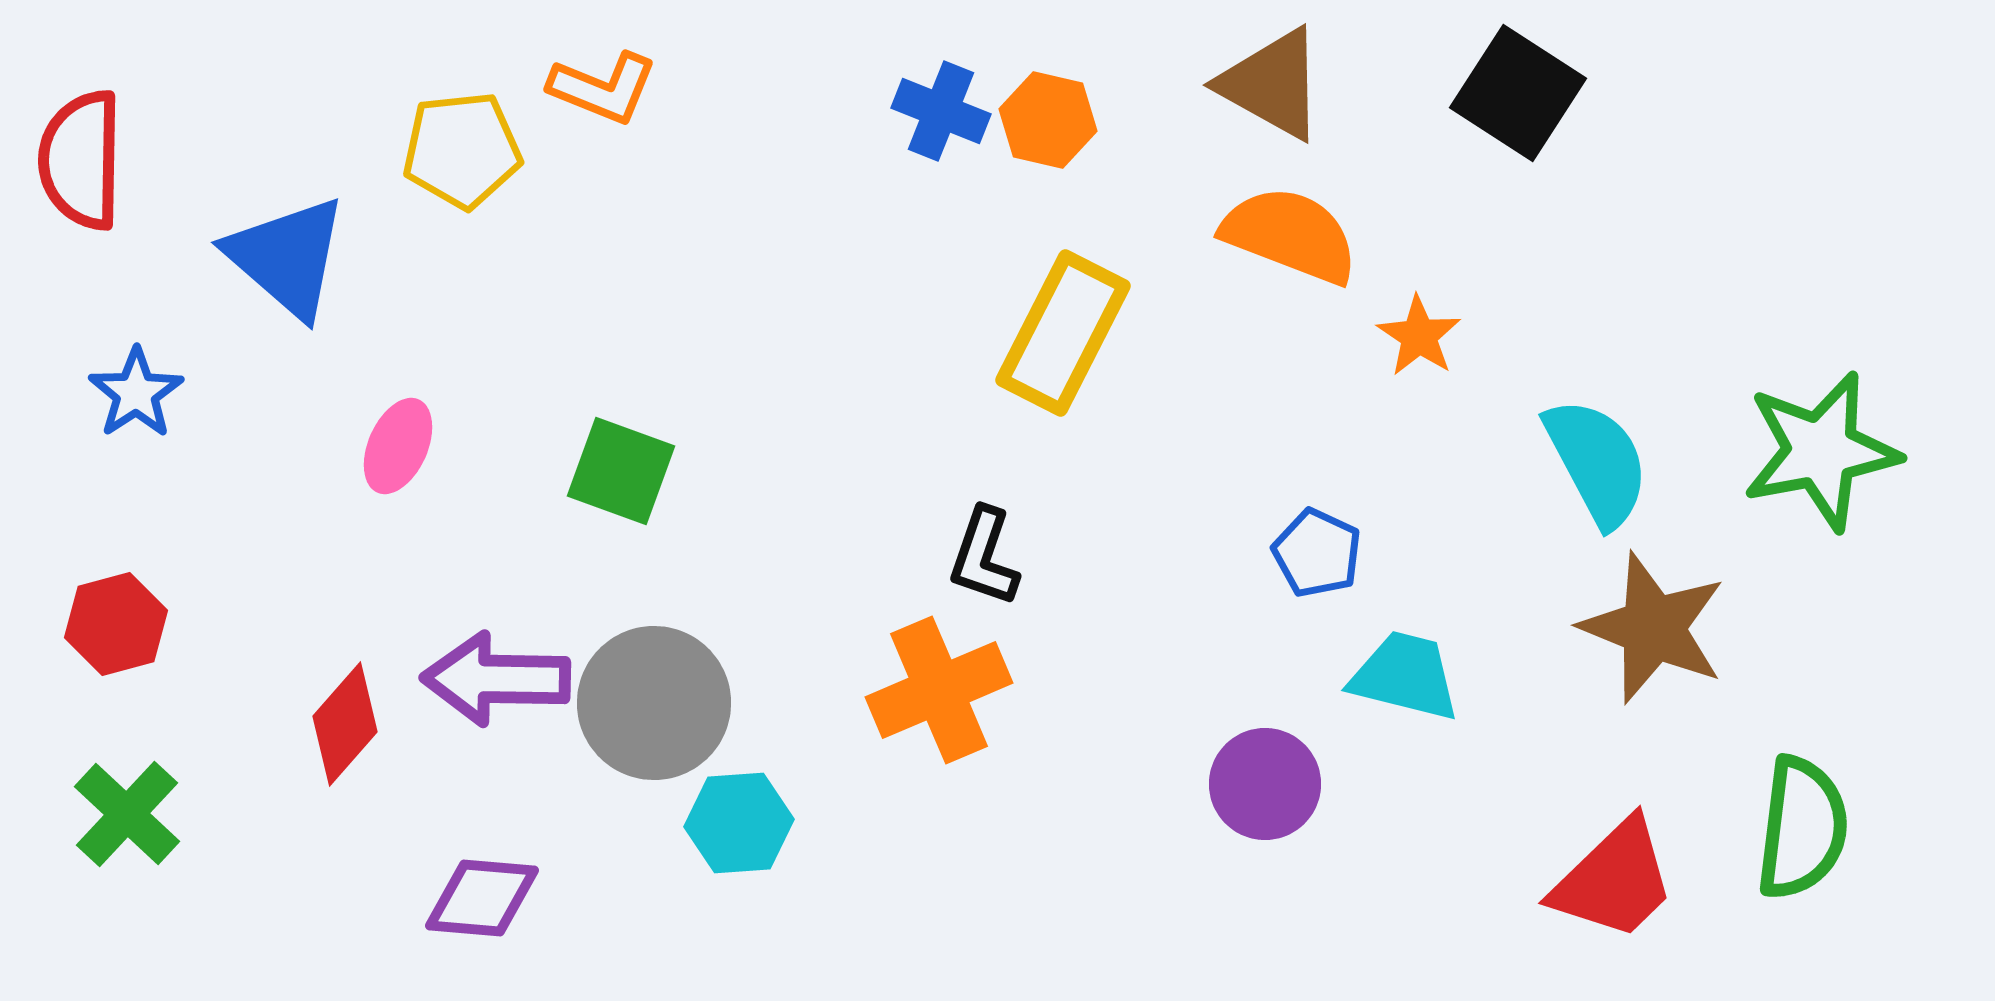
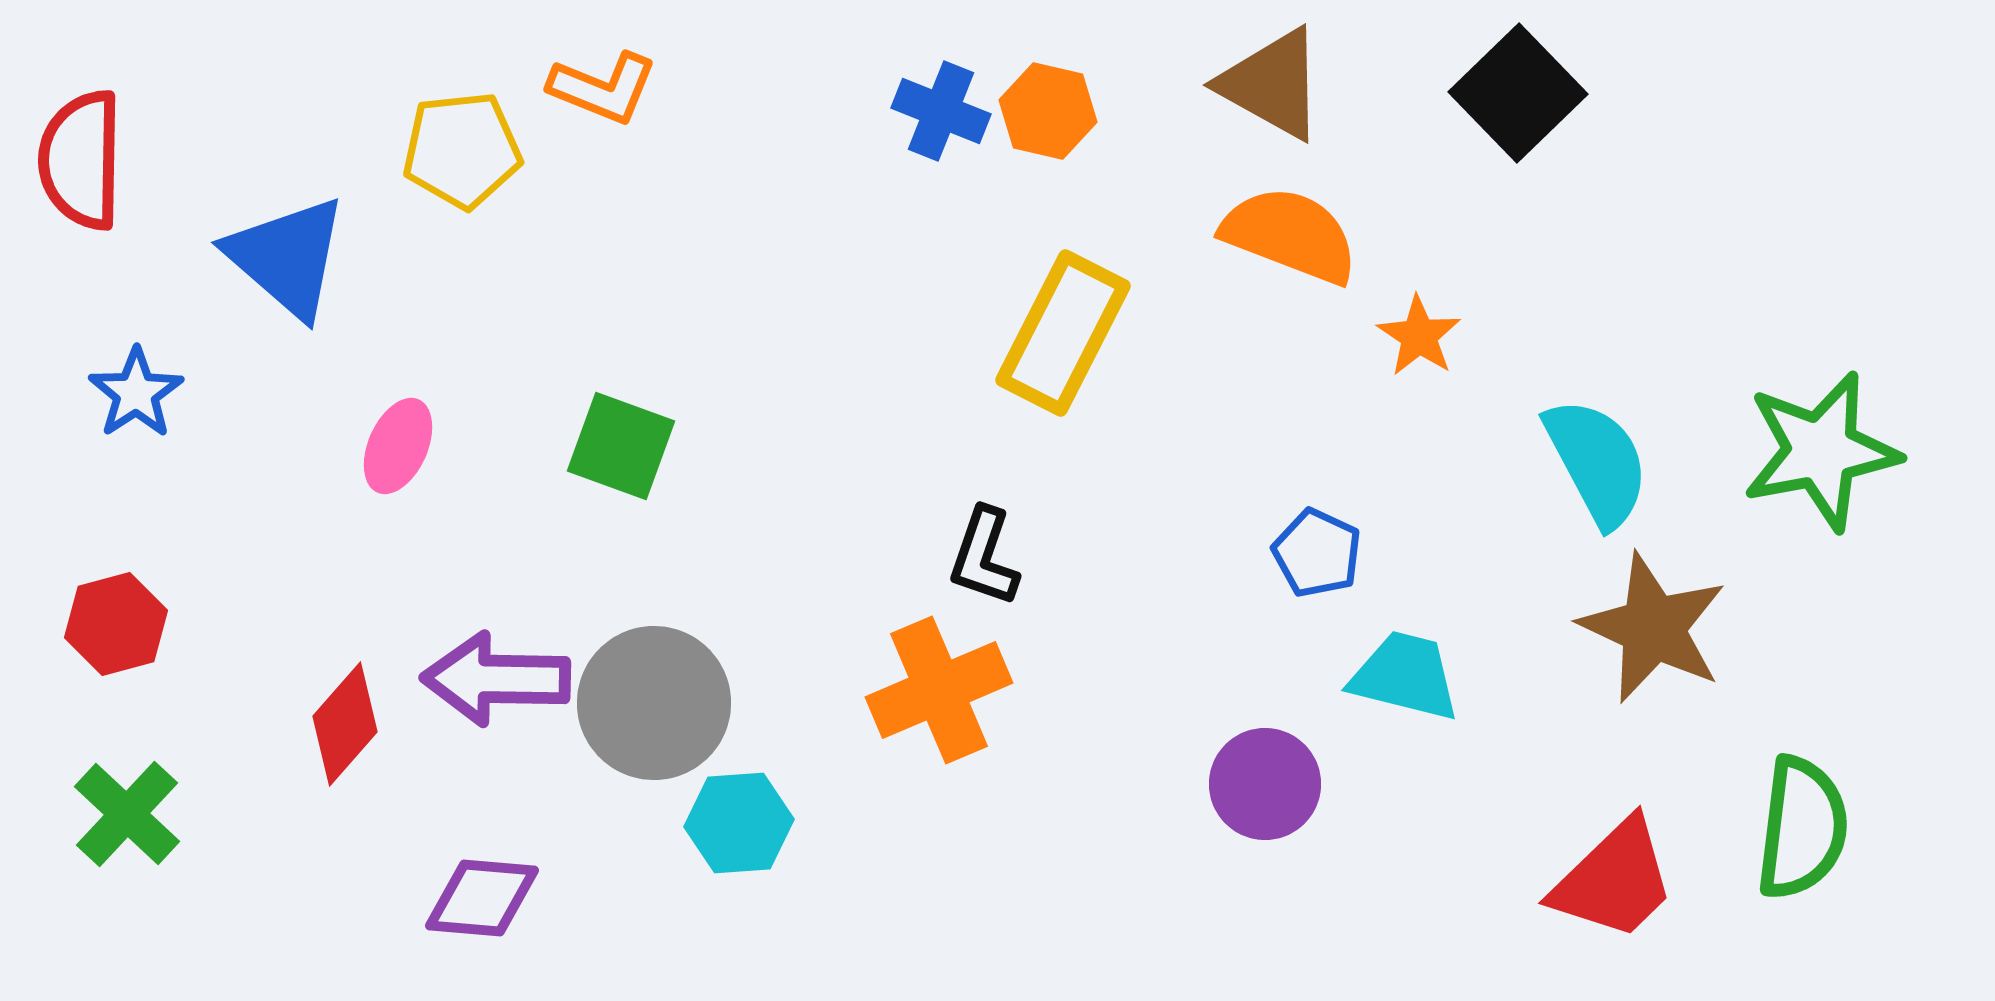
black square: rotated 13 degrees clockwise
orange hexagon: moved 9 px up
green square: moved 25 px up
brown star: rotated 3 degrees clockwise
